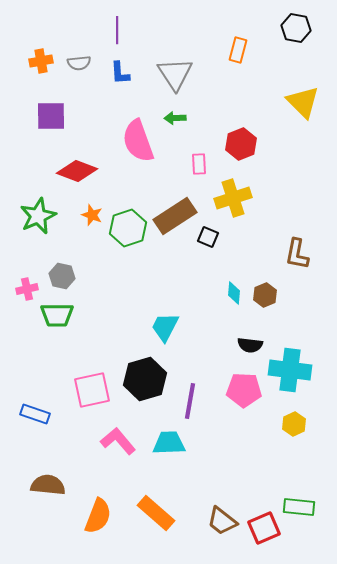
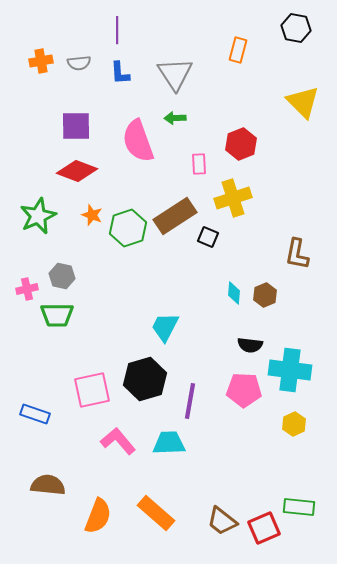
purple square at (51, 116): moved 25 px right, 10 px down
